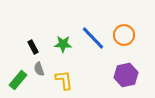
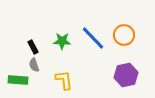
green star: moved 1 px left, 3 px up
gray semicircle: moved 5 px left, 4 px up
green rectangle: rotated 54 degrees clockwise
